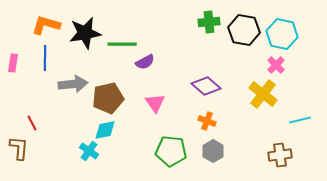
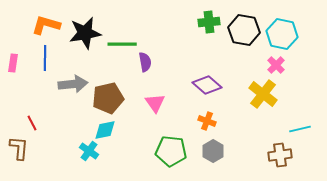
purple semicircle: rotated 72 degrees counterclockwise
purple diamond: moved 1 px right, 1 px up
cyan line: moved 9 px down
